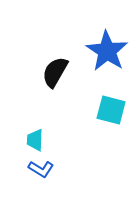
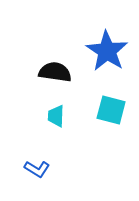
black semicircle: rotated 68 degrees clockwise
cyan trapezoid: moved 21 px right, 24 px up
blue L-shape: moved 4 px left
